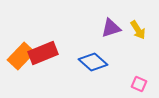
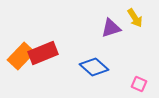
yellow arrow: moved 3 px left, 12 px up
blue diamond: moved 1 px right, 5 px down
